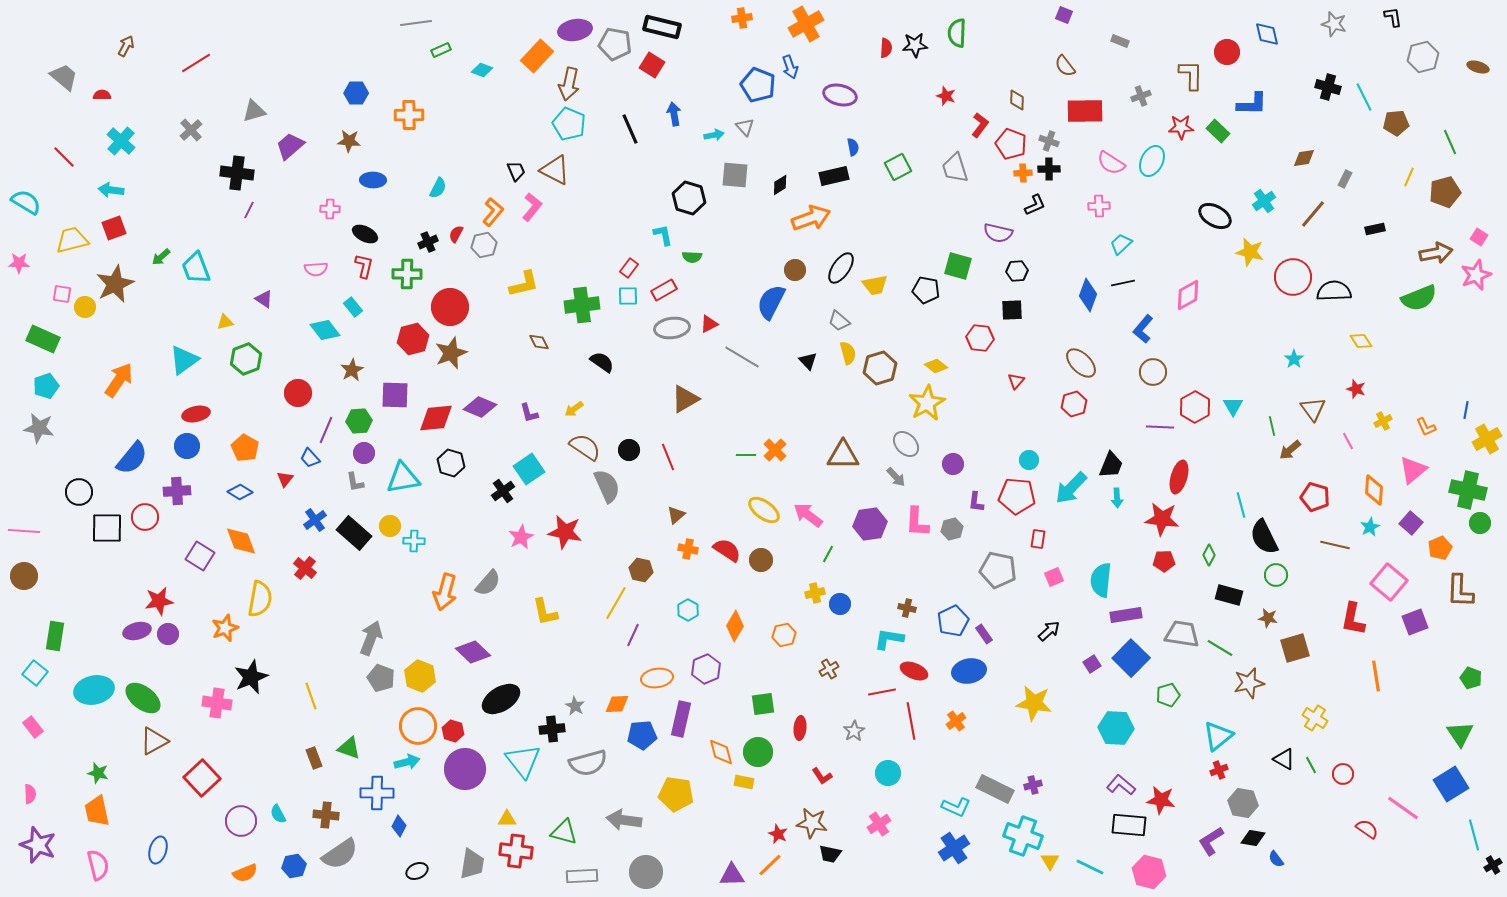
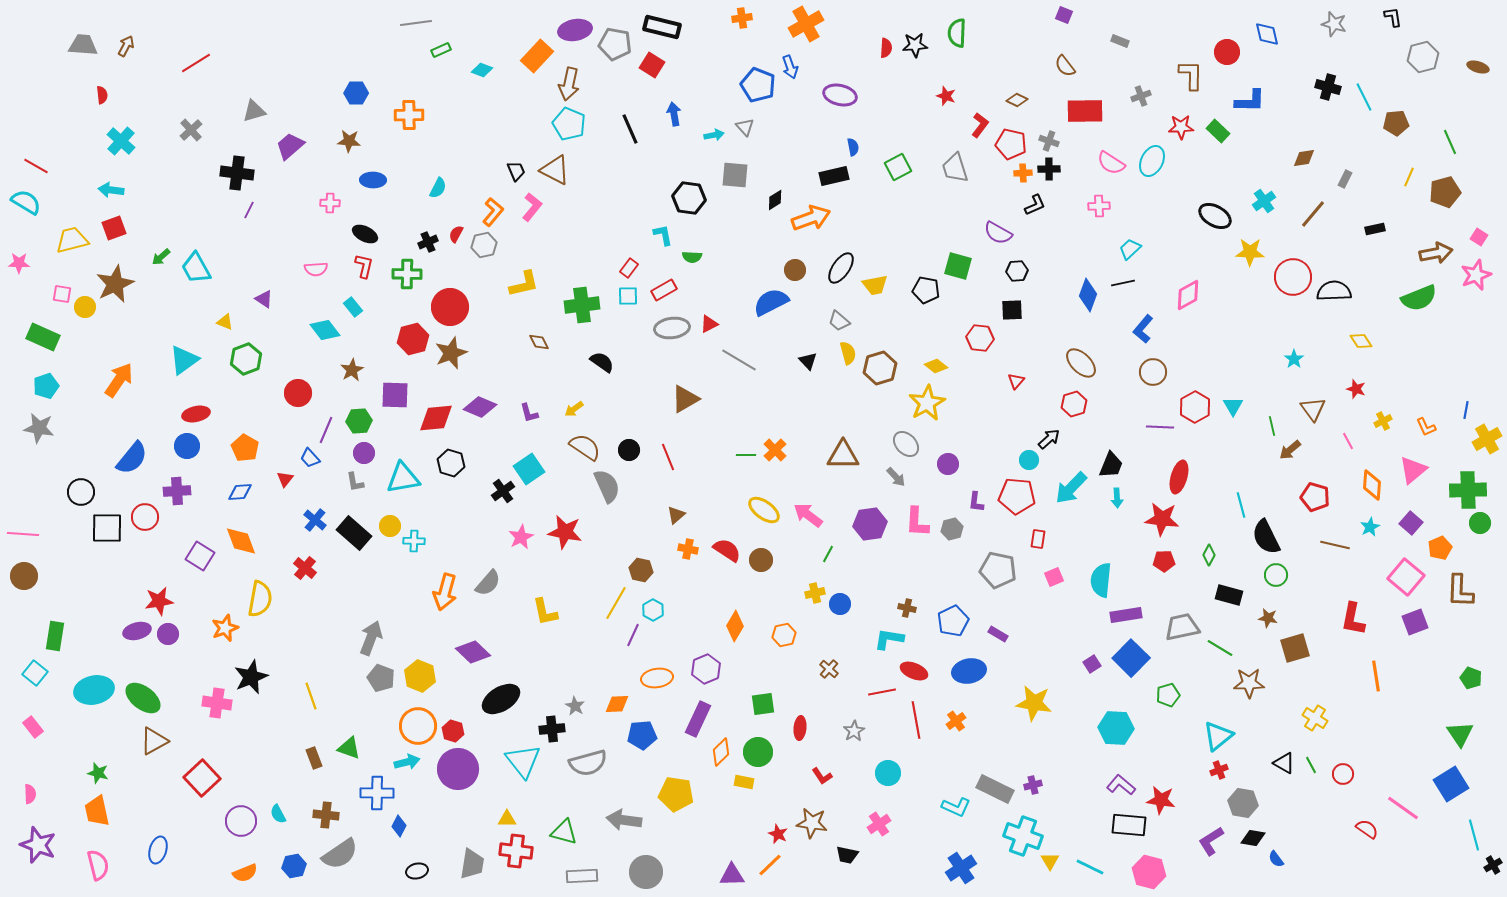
gray trapezoid at (64, 77): moved 19 px right, 32 px up; rotated 36 degrees counterclockwise
red semicircle at (102, 95): rotated 84 degrees clockwise
brown diamond at (1017, 100): rotated 65 degrees counterclockwise
blue L-shape at (1252, 104): moved 2 px left, 3 px up
red pentagon at (1011, 144): rotated 8 degrees counterclockwise
red line at (64, 157): moved 28 px left, 9 px down; rotated 15 degrees counterclockwise
black diamond at (780, 185): moved 5 px left, 15 px down
black hexagon at (689, 198): rotated 8 degrees counterclockwise
pink cross at (330, 209): moved 6 px up
purple semicircle at (998, 233): rotated 16 degrees clockwise
cyan trapezoid at (1121, 244): moved 9 px right, 5 px down
yellow star at (1250, 252): rotated 12 degrees counterclockwise
cyan trapezoid at (196, 268): rotated 8 degrees counterclockwise
blue semicircle at (771, 302): rotated 36 degrees clockwise
yellow triangle at (225, 322): rotated 36 degrees clockwise
green rectangle at (43, 339): moved 2 px up
gray line at (742, 357): moved 3 px left, 3 px down
purple circle at (953, 464): moved 5 px left
orange diamond at (1374, 490): moved 2 px left, 5 px up
green cross at (1468, 490): rotated 15 degrees counterclockwise
black circle at (79, 492): moved 2 px right
blue diamond at (240, 492): rotated 35 degrees counterclockwise
blue cross at (315, 520): rotated 15 degrees counterclockwise
pink line at (24, 531): moved 1 px left, 3 px down
black semicircle at (1264, 537): moved 2 px right
pink square at (1389, 582): moved 17 px right, 5 px up
cyan hexagon at (688, 610): moved 35 px left
black arrow at (1049, 631): moved 192 px up
purple rectangle at (984, 634): moved 14 px right; rotated 24 degrees counterclockwise
gray trapezoid at (1182, 634): moved 7 px up; rotated 21 degrees counterclockwise
brown cross at (829, 669): rotated 18 degrees counterclockwise
brown star at (1249, 683): rotated 12 degrees clockwise
purple rectangle at (681, 719): moved 17 px right; rotated 12 degrees clockwise
red line at (911, 721): moved 5 px right, 1 px up
orange diamond at (721, 752): rotated 60 degrees clockwise
black triangle at (1284, 759): moved 4 px down
purple circle at (465, 769): moved 7 px left
blue cross at (954, 848): moved 7 px right, 20 px down
black trapezoid at (830, 854): moved 17 px right, 1 px down
black ellipse at (417, 871): rotated 10 degrees clockwise
